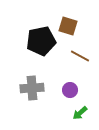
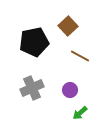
brown square: rotated 30 degrees clockwise
black pentagon: moved 7 px left, 1 px down
gray cross: rotated 20 degrees counterclockwise
